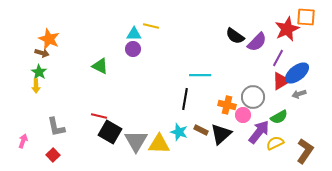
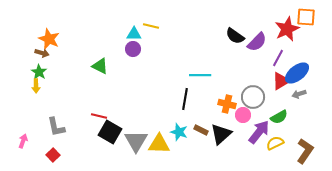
orange cross: moved 1 px up
